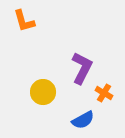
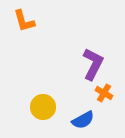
purple L-shape: moved 11 px right, 4 px up
yellow circle: moved 15 px down
